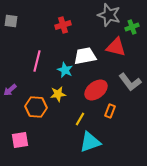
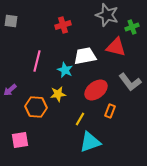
gray star: moved 2 px left
